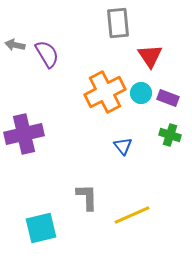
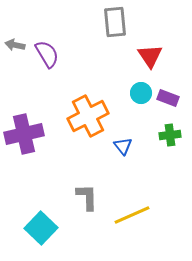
gray rectangle: moved 3 px left, 1 px up
orange cross: moved 17 px left, 24 px down
green cross: rotated 25 degrees counterclockwise
cyan square: rotated 32 degrees counterclockwise
